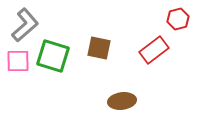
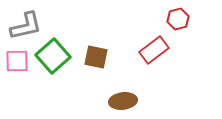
gray L-shape: moved 1 px right, 1 px down; rotated 28 degrees clockwise
brown square: moved 3 px left, 9 px down
green square: rotated 32 degrees clockwise
pink square: moved 1 px left
brown ellipse: moved 1 px right
